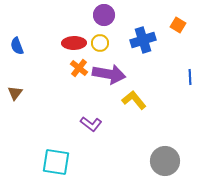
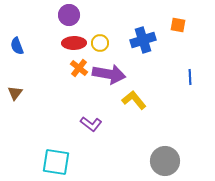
purple circle: moved 35 px left
orange square: rotated 21 degrees counterclockwise
